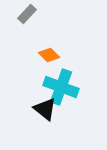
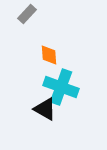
orange diamond: rotated 40 degrees clockwise
black triangle: rotated 10 degrees counterclockwise
